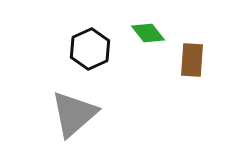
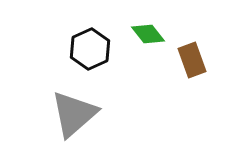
green diamond: moved 1 px down
brown rectangle: rotated 24 degrees counterclockwise
